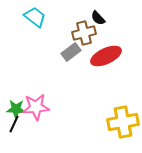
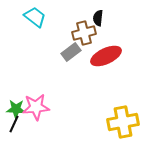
black semicircle: rotated 49 degrees clockwise
